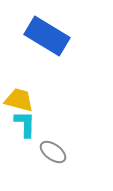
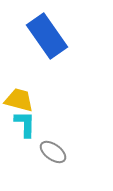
blue rectangle: rotated 24 degrees clockwise
